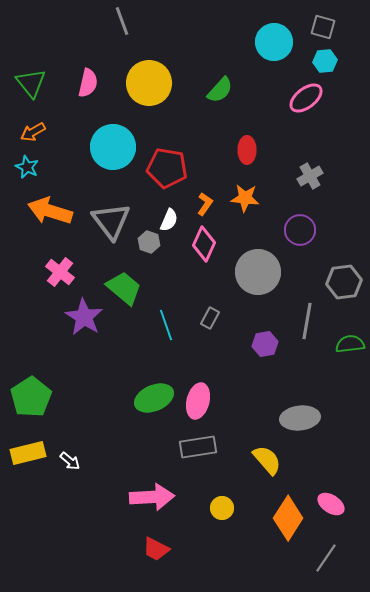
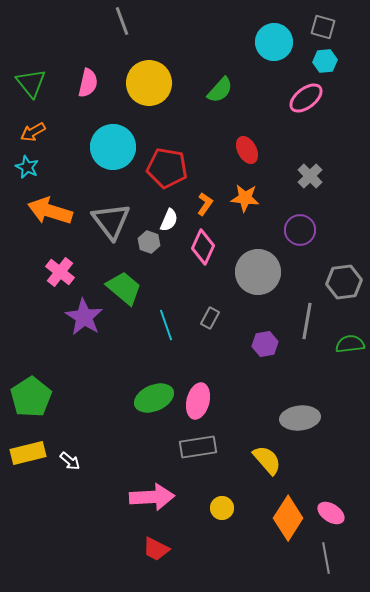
red ellipse at (247, 150): rotated 28 degrees counterclockwise
gray cross at (310, 176): rotated 15 degrees counterclockwise
pink diamond at (204, 244): moved 1 px left, 3 px down
pink ellipse at (331, 504): moved 9 px down
gray line at (326, 558): rotated 44 degrees counterclockwise
